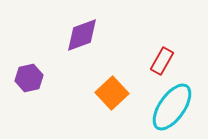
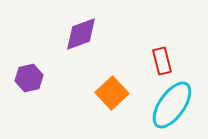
purple diamond: moved 1 px left, 1 px up
red rectangle: rotated 44 degrees counterclockwise
cyan ellipse: moved 2 px up
